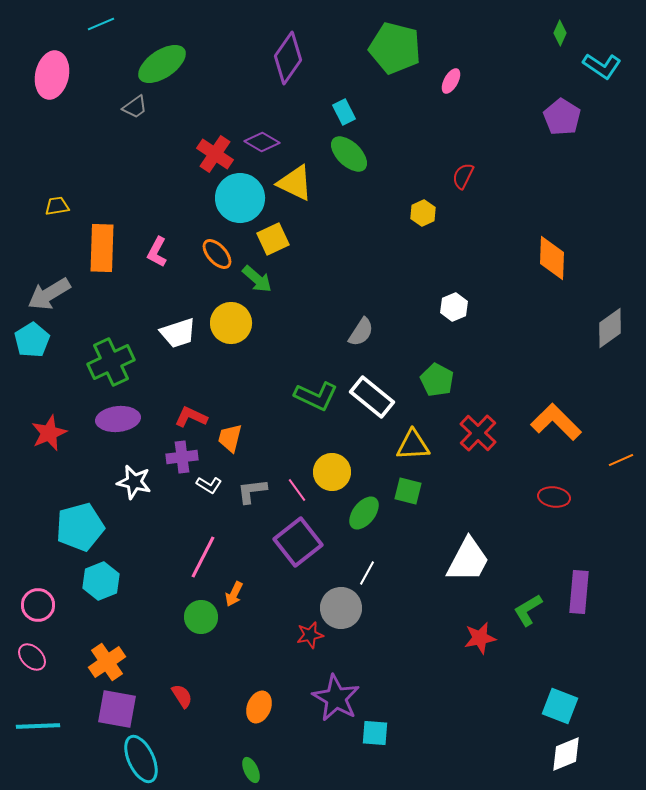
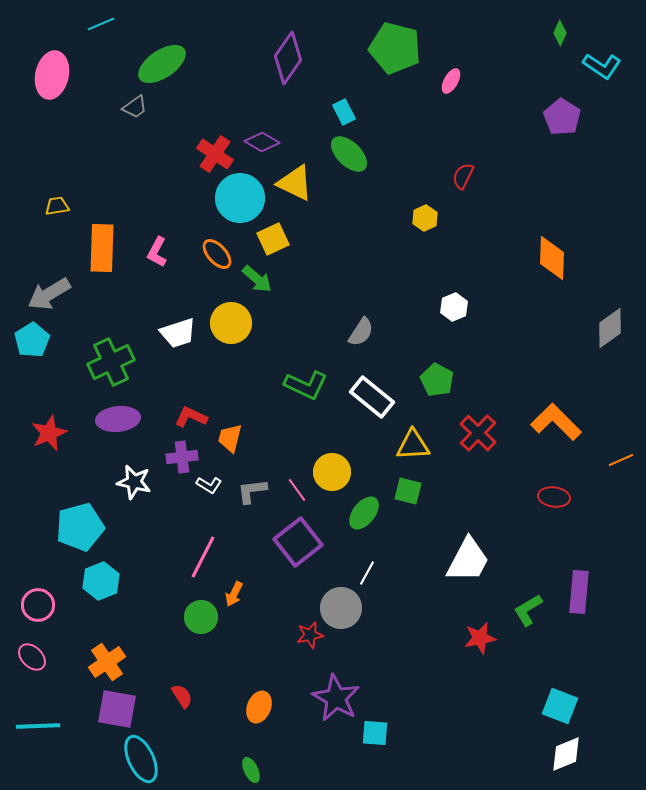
yellow hexagon at (423, 213): moved 2 px right, 5 px down
green L-shape at (316, 396): moved 10 px left, 11 px up
